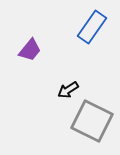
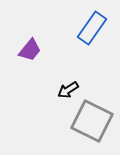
blue rectangle: moved 1 px down
